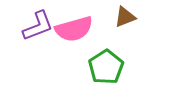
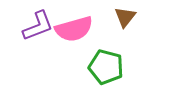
brown triangle: rotated 30 degrees counterclockwise
green pentagon: rotated 24 degrees counterclockwise
